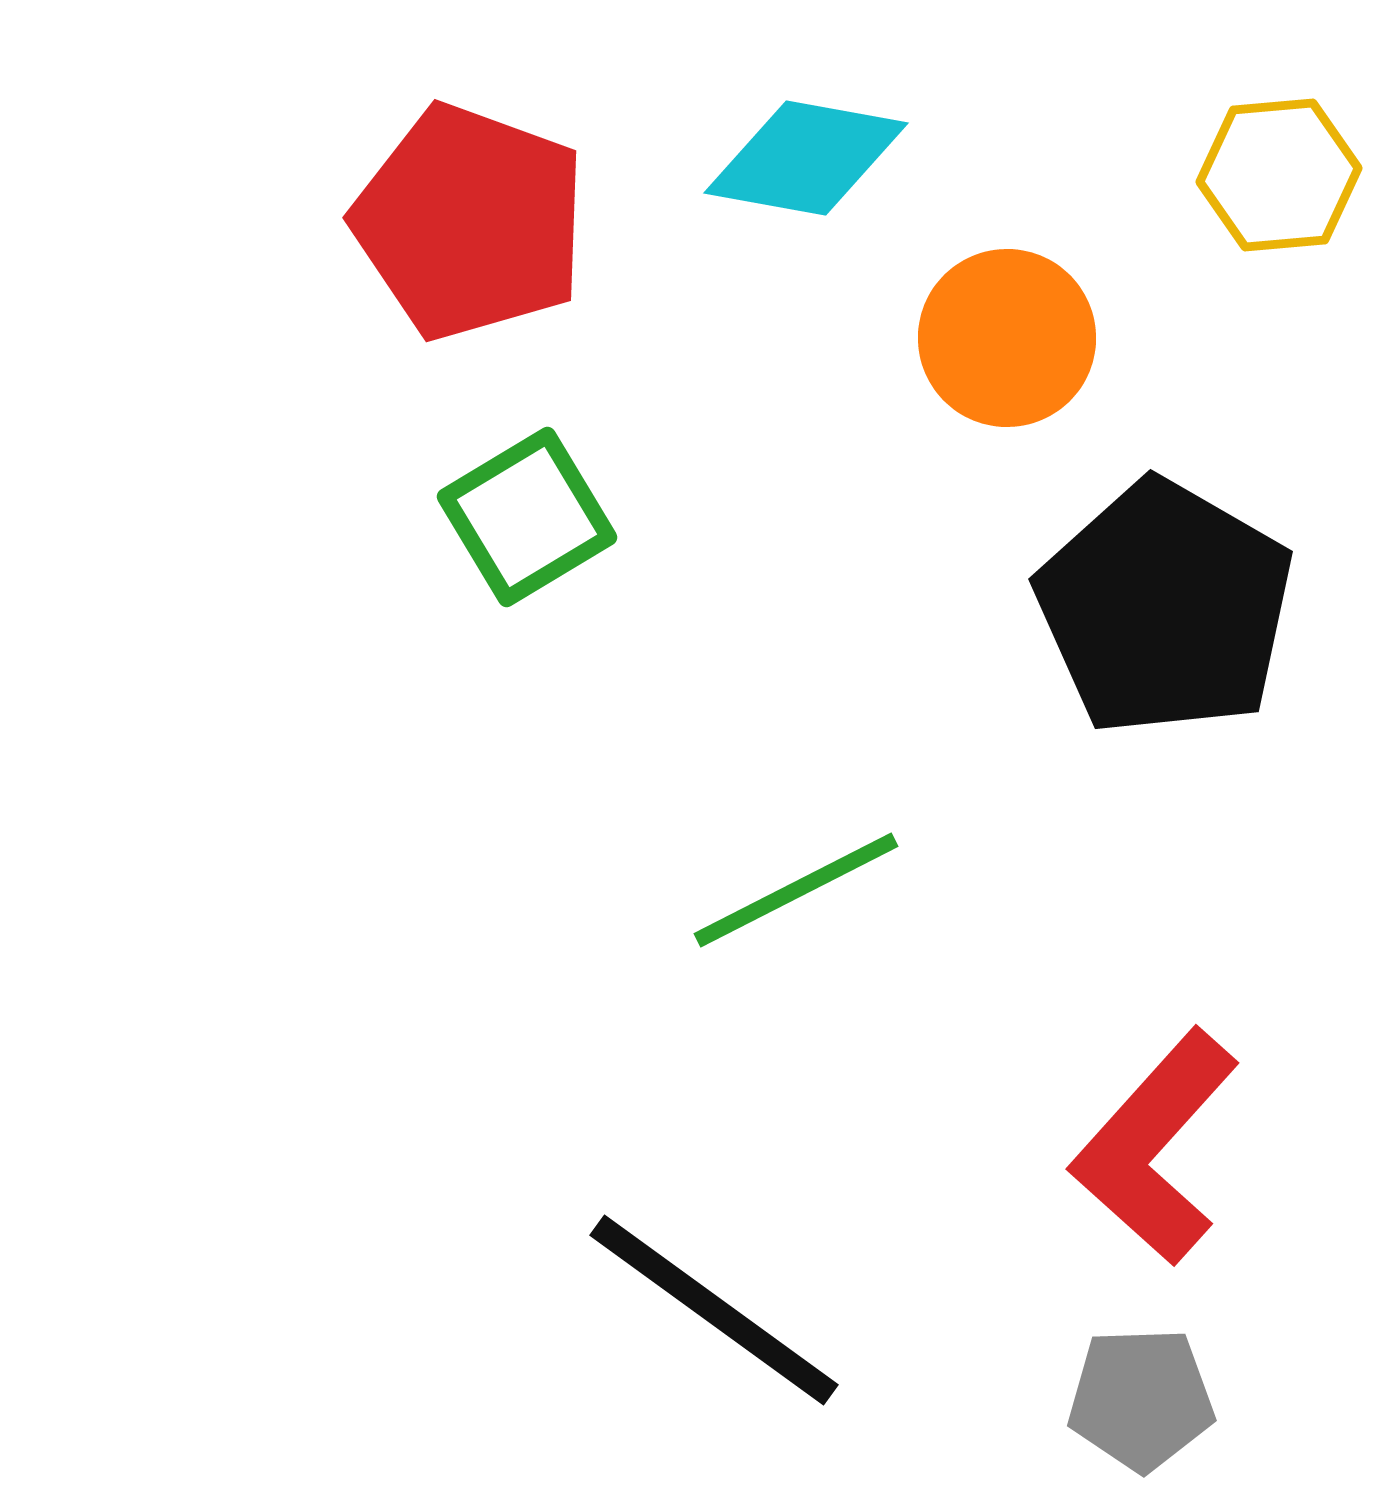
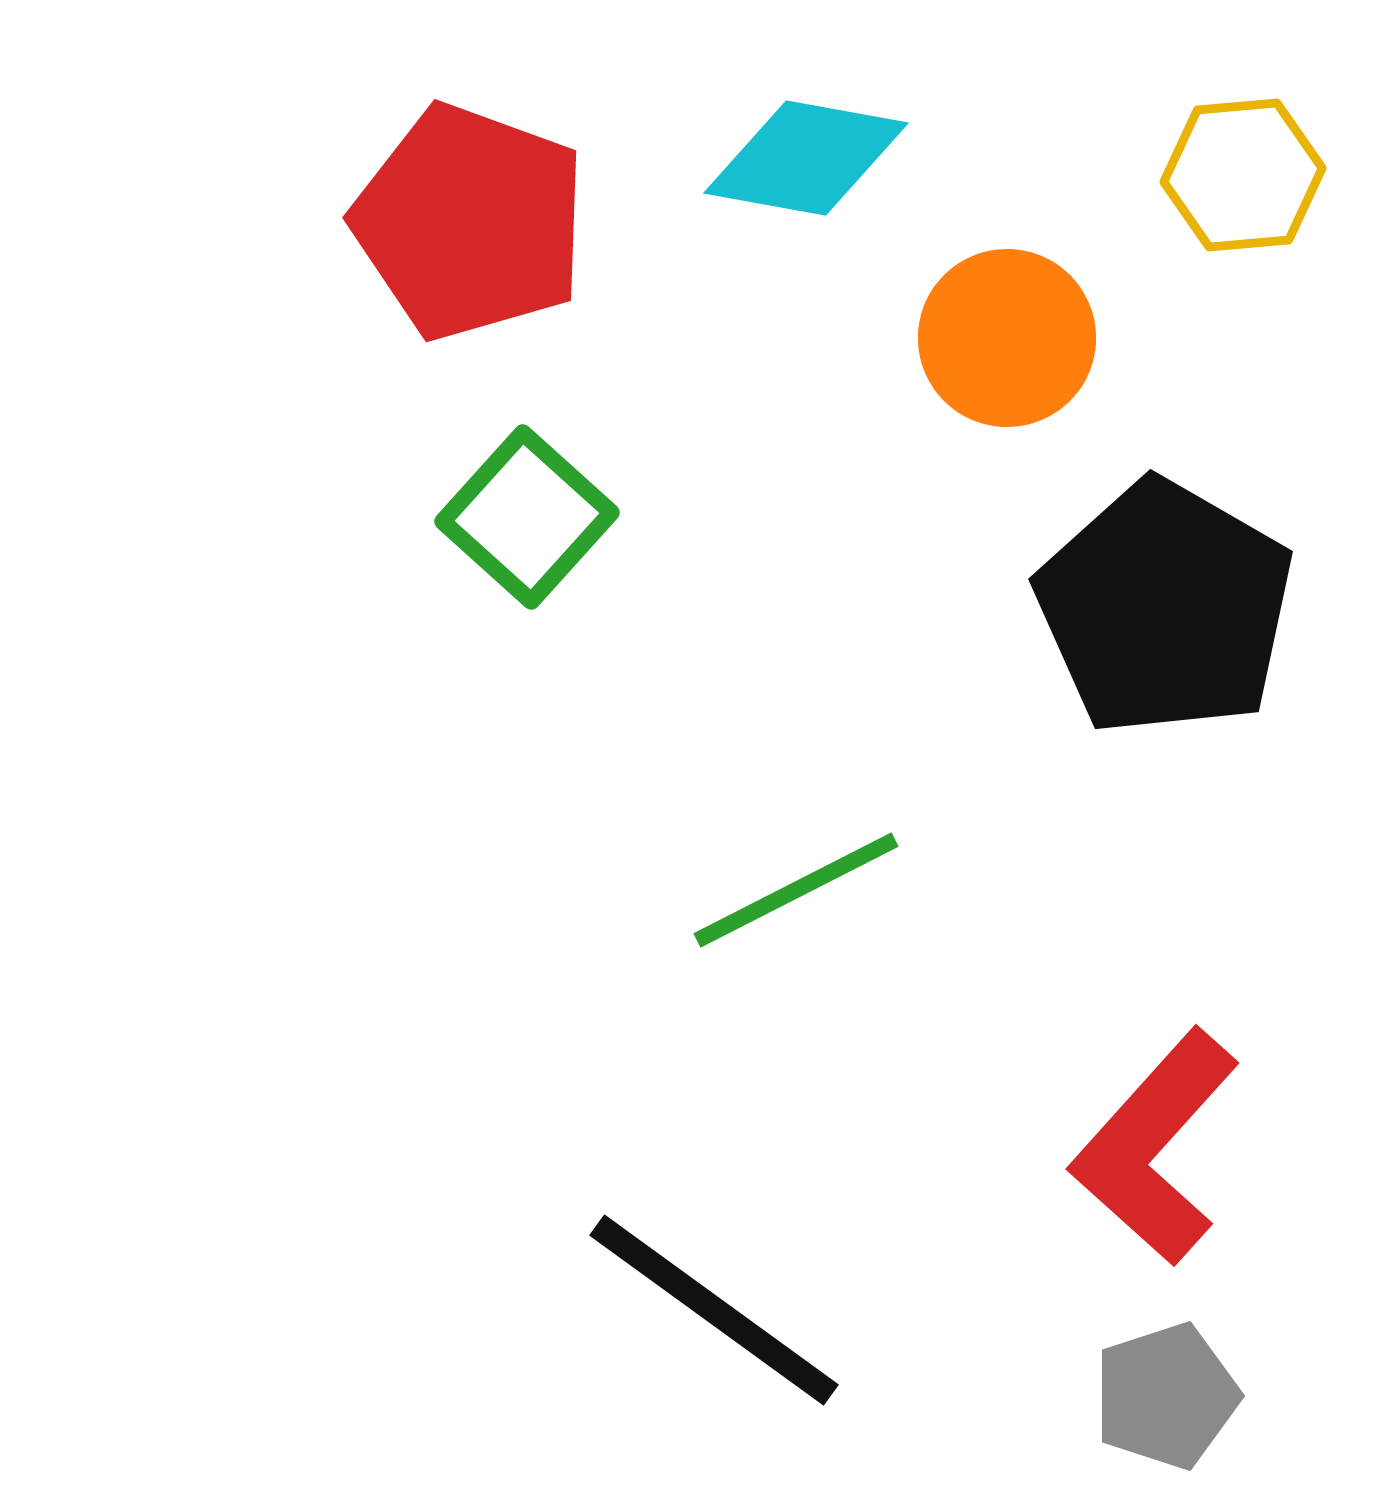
yellow hexagon: moved 36 px left
green square: rotated 17 degrees counterclockwise
gray pentagon: moved 25 px right, 3 px up; rotated 16 degrees counterclockwise
